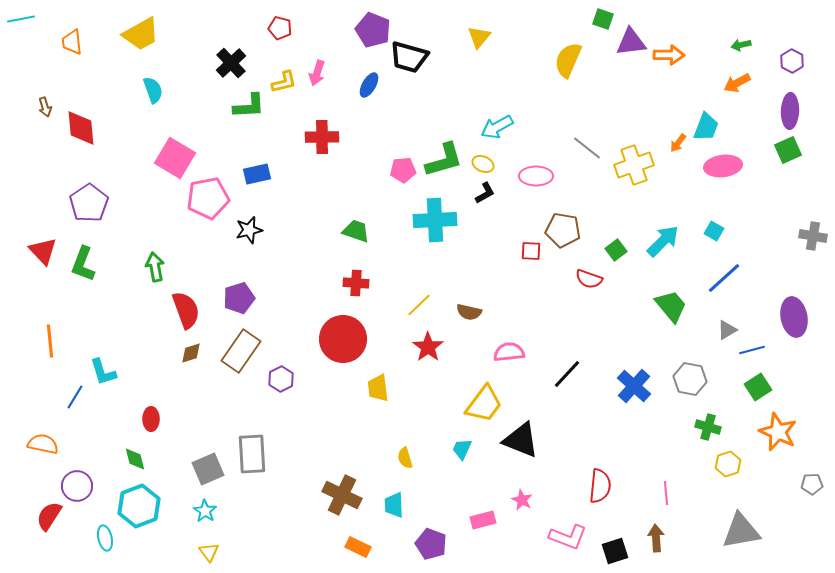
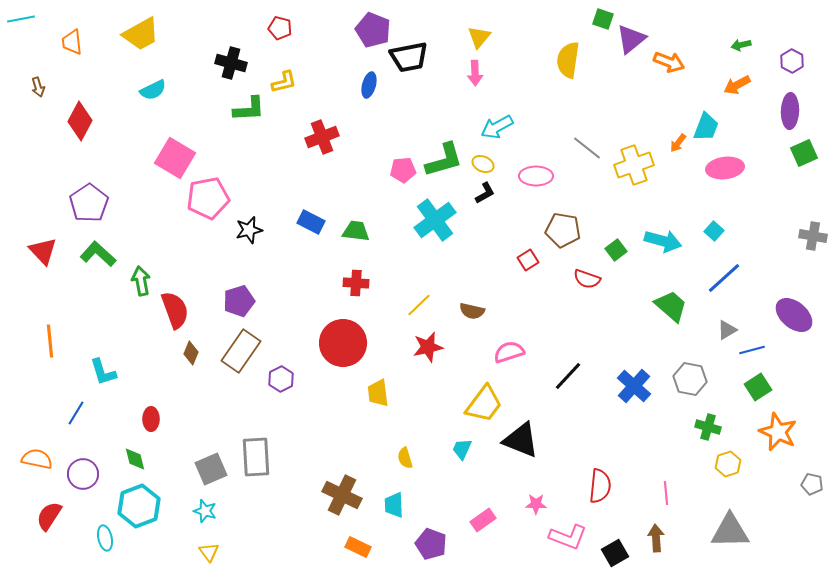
purple triangle at (631, 42): moved 3 px up; rotated 32 degrees counterclockwise
orange arrow at (669, 55): moved 7 px down; rotated 20 degrees clockwise
black trapezoid at (409, 57): rotated 27 degrees counterclockwise
yellow semicircle at (568, 60): rotated 15 degrees counterclockwise
black cross at (231, 63): rotated 32 degrees counterclockwise
pink arrow at (317, 73): moved 158 px right; rotated 20 degrees counterclockwise
orange arrow at (737, 83): moved 2 px down
blue ellipse at (369, 85): rotated 15 degrees counterclockwise
cyan semicircle at (153, 90): rotated 84 degrees clockwise
green L-shape at (249, 106): moved 3 px down
brown arrow at (45, 107): moved 7 px left, 20 px up
red diamond at (81, 128): moved 1 px left, 7 px up; rotated 33 degrees clockwise
red cross at (322, 137): rotated 20 degrees counterclockwise
green square at (788, 150): moved 16 px right, 3 px down
pink ellipse at (723, 166): moved 2 px right, 2 px down
blue rectangle at (257, 174): moved 54 px right, 48 px down; rotated 40 degrees clockwise
cyan cross at (435, 220): rotated 33 degrees counterclockwise
green trapezoid at (356, 231): rotated 12 degrees counterclockwise
cyan square at (714, 231): rotated 12 degrees clockwise
cyan arrow at (663, 241): rotated 60 degrees clockwise
red square at (531, 251): moved 3 px left, 9 px down; rotated 35 degrees counterclockwise
green L-shape at (83, 264): moved 15 px right, 10 px up; rotated 111 degrees clockwise
green arrow at (155, 267): moved 14 px left, 14 px down
red semicircle at (589, 279): moved 2 px left
purple pentagon at (239, 298): moved 3 px down
green trapezoid at (671, 306): rotated 9 degrees counterclockwise
red semicircle at (186, 310): moved 11 px left
brown semicircle at (469, 312): moved 3 px right, 1 px up
purple ellipse at (794, 317): moved 2 px up; rotated 39 degrees counterclockwise
red circle at (343, 339): moved 4 px down
red star at (428, 347): rotated 24 degrees clockwise
pink semicircle at (509, 352): rotated 12 degrees counterclockwise
brown diamond at (191, 353): rotated 50 degrees counterclockwise
black line at (567, 374): moved 1 px right, 2 px down
yellow trapezoid at (378, 388): moved 5 px down
blue line at (75, 397): moved 1 px right, 16 px down
orange semicircle at (43, 444): moved 6 px left, 15 px down
gray rectangle at (252, 454): moved 4 px right, 3 px down
gray square at (208, 469): moved 3 px right
gray pentagon at (812, 484): rotated 15 degrees clockwise
purple circle at (77, 486): moved 6 px right, 12 px up
pink star at (522, 500): moved 14 px right, 4 px down; rotated 25 degrees counterclockwise
cyan star at (205, 511): rotated 15 degrees counterclockwise
pink rectangle at (483, 520): rotated 20 degrees counterclockwise
gray triangle at (741, 531): moved 11 px left; rotated 9 degrees clockwise
black square at (615, 551): moved 2 px down; rotated 12 degrees counterclockwise
